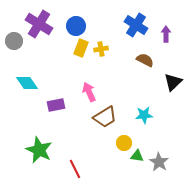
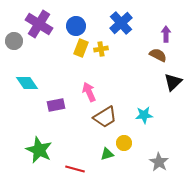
blue cross: moved 15 px left, 2 px up; rotated 15 degrees clockwise
brown semicircle: moved 13 px right, 5 px up
green triangle: moved 30 px left, 2 px up; rotated 24 degrees counterclockwise
red line: rotated 48 degrees counterclockwise
